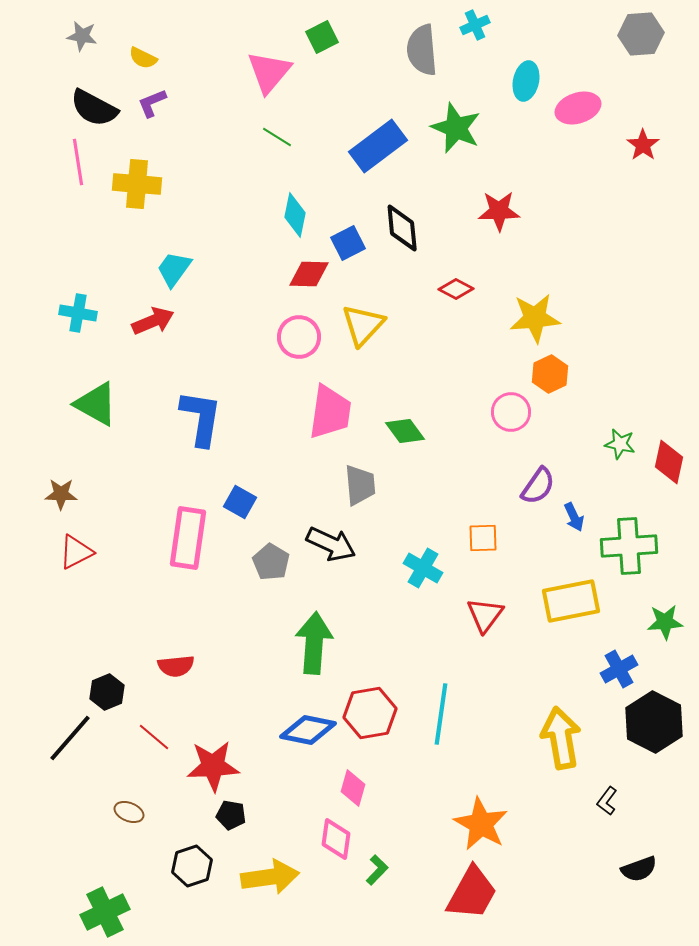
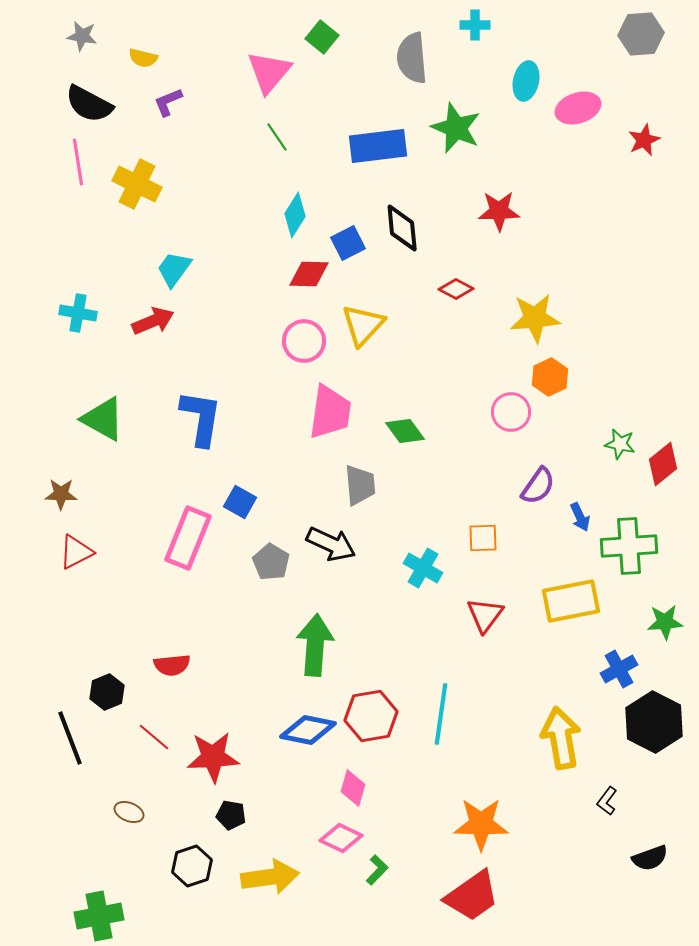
cyan cross at (475, 25): rotated 24 degrees clockwise
green square at (322, 37): rotated 24 degrees counterclockwise
gray semicircle at (422, 50): moved 10 px left, 8 px down
yellow semicircle at (143, 58): rotated 12 degrees counterclockwise
purple L-shape at (152, 103): moved 16 px right, 1 px up
black semicircle at (94, 108): moved 5 px left, 4 px up
green line at (277, 137): rotated 24 degrees clockwise
red star at (643, 145): moved 1 px right, 5 px up; rotated 12 degrees clockwise
blue rectangle at (378, 146): rotated 30 degrees clockwise
yellow cross at (137, 184): rotated 21 degrees clockwise
cyan diamond at (295, 215): rotated 21 degrees clockwise
pink circle at (299, 337): moved 5 px right, 4 px down
orange hexagon at (550, 374): moved 3 px down
green triangle at (96, 404): moved 7 px right, 15 px down
red diamond at (669, 462): moved 6 px left, 2 px down; rotated 39 degrees clockwise
blue arrow at (574, 517): moved 6 px right
pink rectangle at (188, 538): rotated 14 degrees clockwise
green arrow at (314, 643): moved 1 px right, 2 px down
red semicircle at (176, 666): moved 4 px left, 1 px up
red hexagon at (370, 713): moved 1 px right, 3 px down
black line at (70, 738): rotated 62 degrees counterclockwise
red star at (213, 766): moved 9 px up
orange star at (481, 824): rotated 28 degrees counterclockwise
pink diamond at (336, 839): moved 5 px right, 1 px up; rotated 72 degrees counterclockwise
black semicircle at (639, 869): moved 11 px right, 11 px up
red trapezoid at (472, 893): moved 3 px down; rotated 26 degrees clockwise
green cross at (105, 912): moved 6 px left, 4 px down; rotated 15 degrees clockwise
